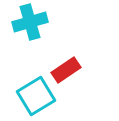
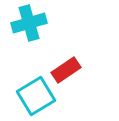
cyan cross: moved 1 px left, 1 px down
